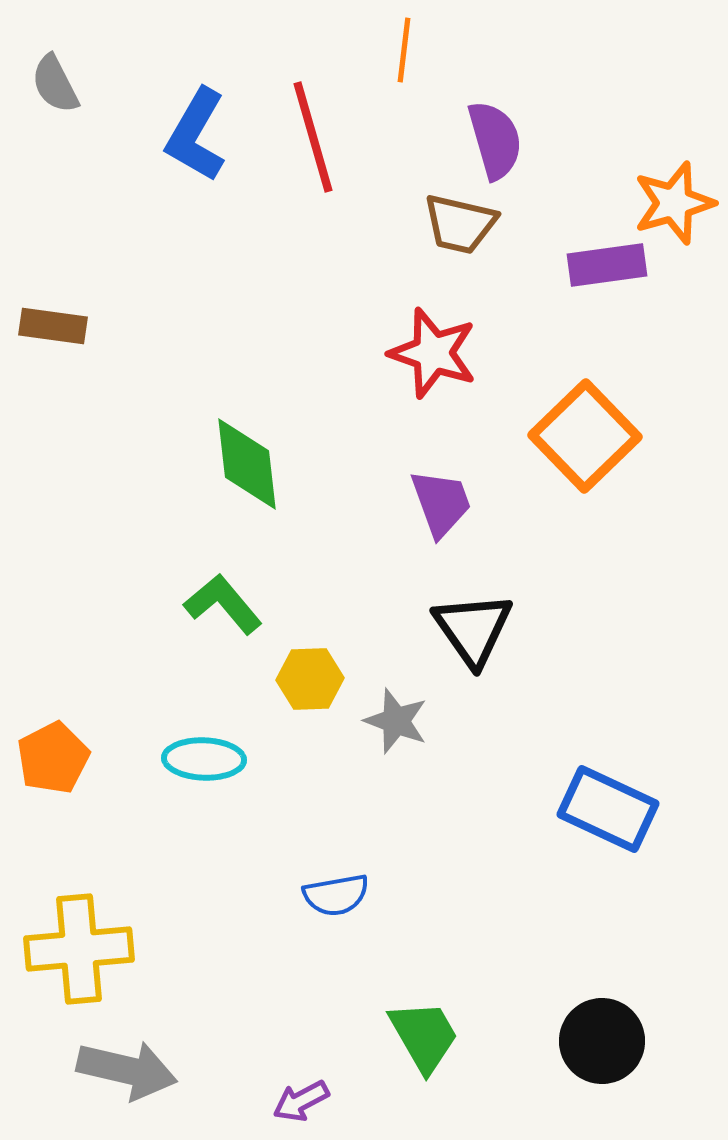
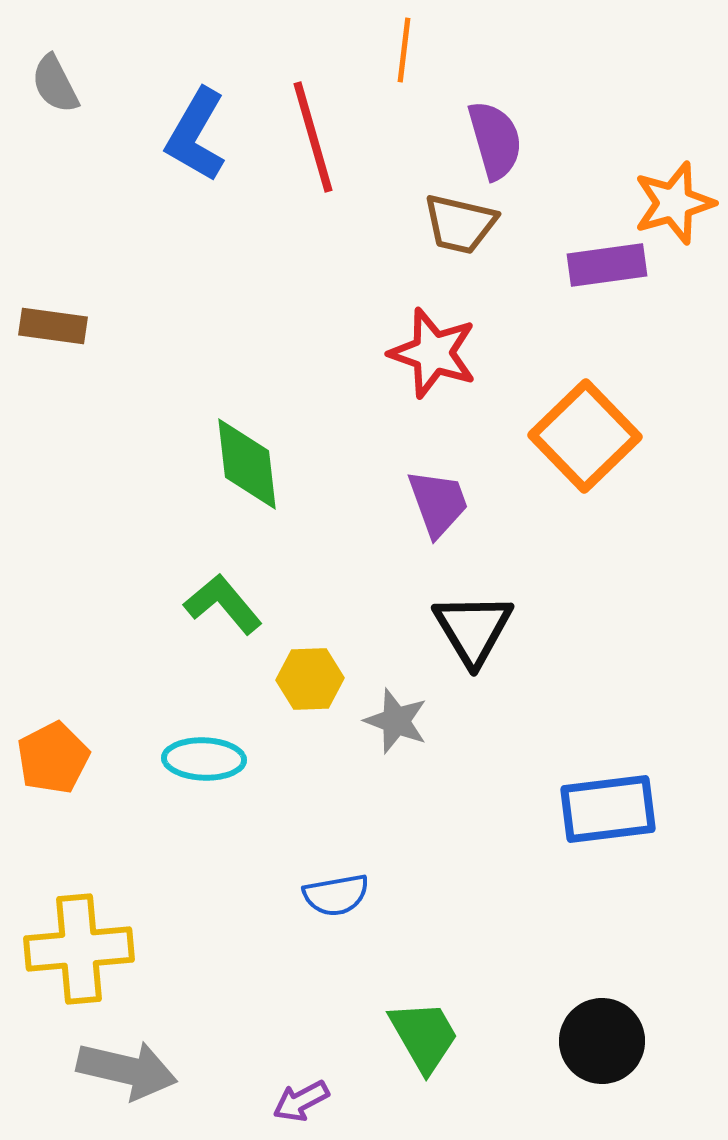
purple trapezoid: moved 3 px left
black triangle: rotated 4 degrees clockwise
blue rectangle: rotated 32 degrees counterclockwise
